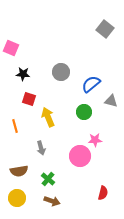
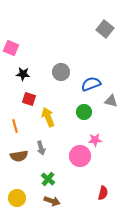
blue semicircle: rotated 18 degrees clockwise
brown semicircle: moved 15 px up
